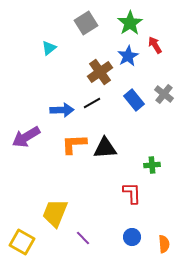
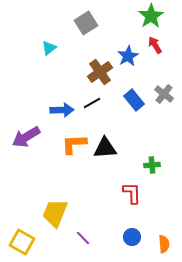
green star: moved 21 px right, 7 px up
